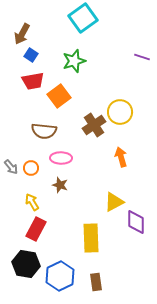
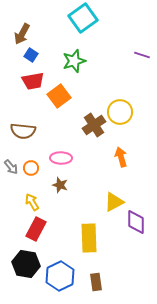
purple line: moved 2 px up
brown semicircle: moved 21 px left
yellow rectangle: moved 2 px left
